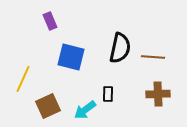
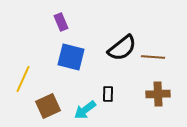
purple rectangle: moved 11 px right, 1 px down
black semicircle: moved 2 px right; rotated 40 degrees clockwise
